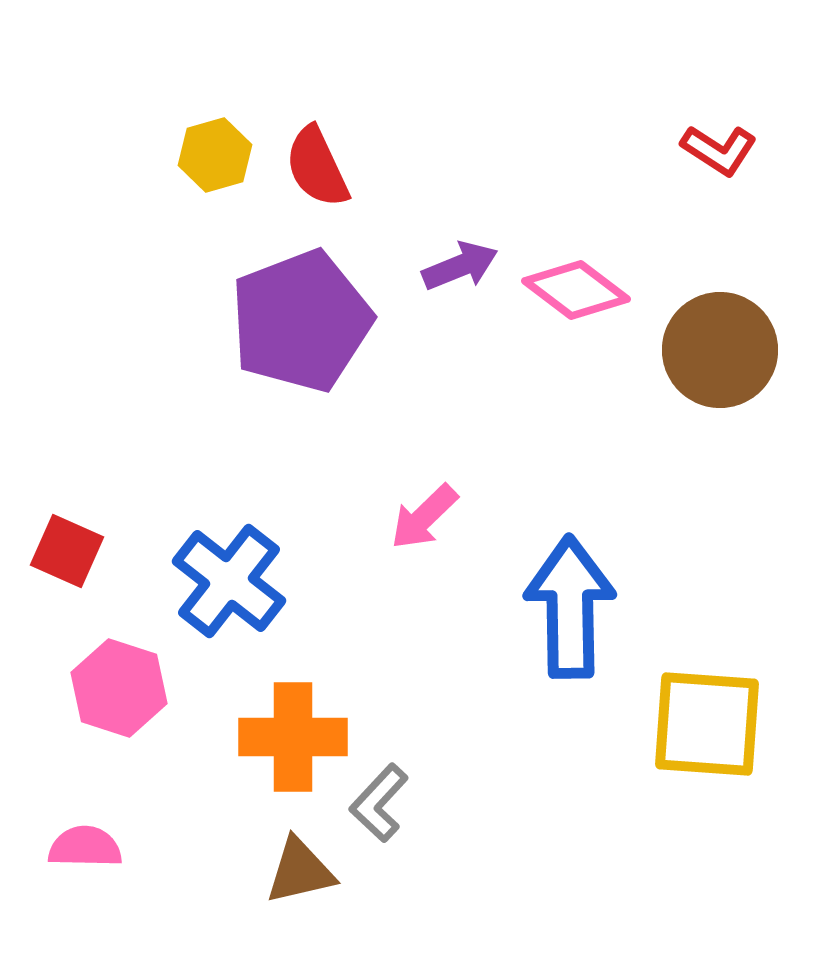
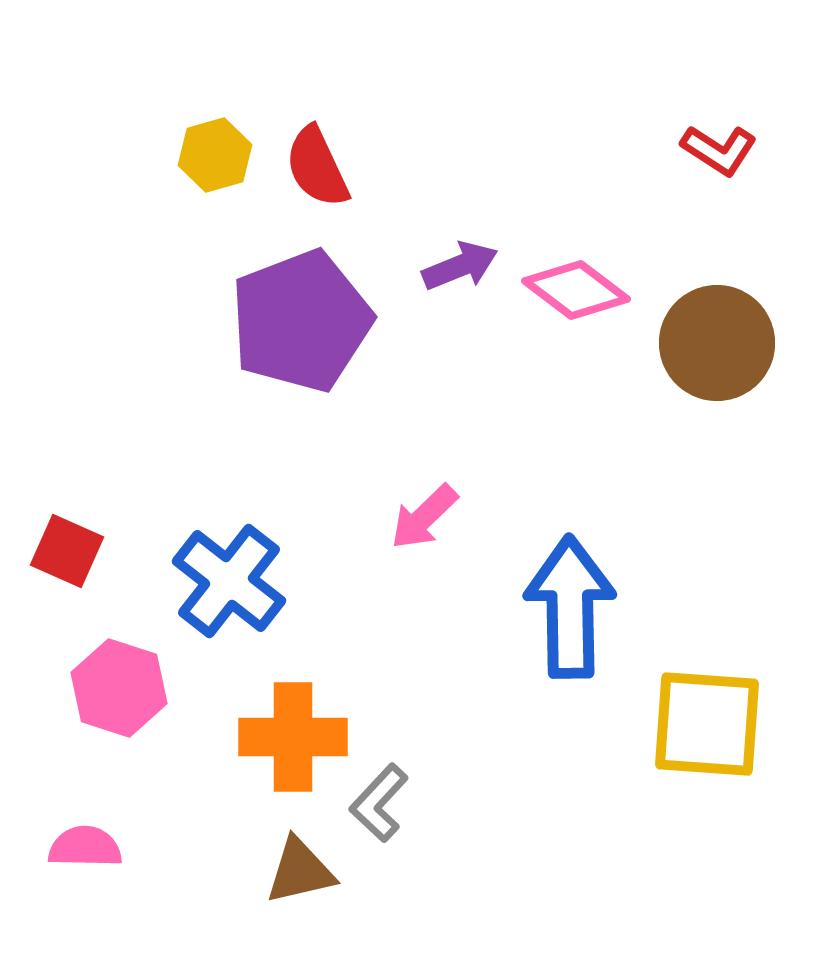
brown circle: moved 3 px left, 7 px up
